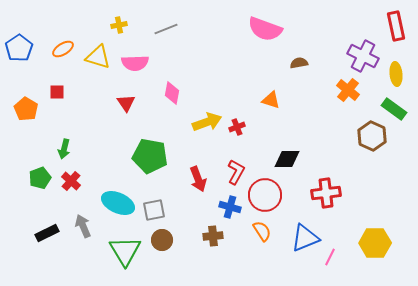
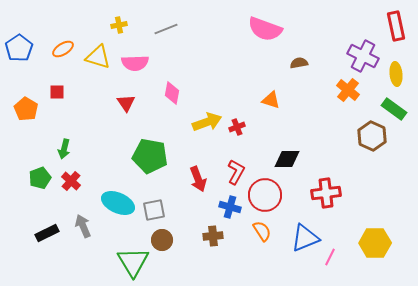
green triangle at (125, 251): moved 8 px right, 11 px down
